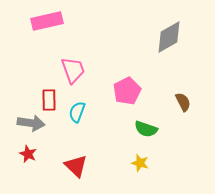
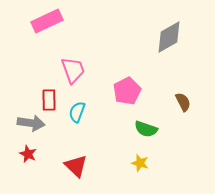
pink rectangle: rotated 12 degrees counterclockwise
